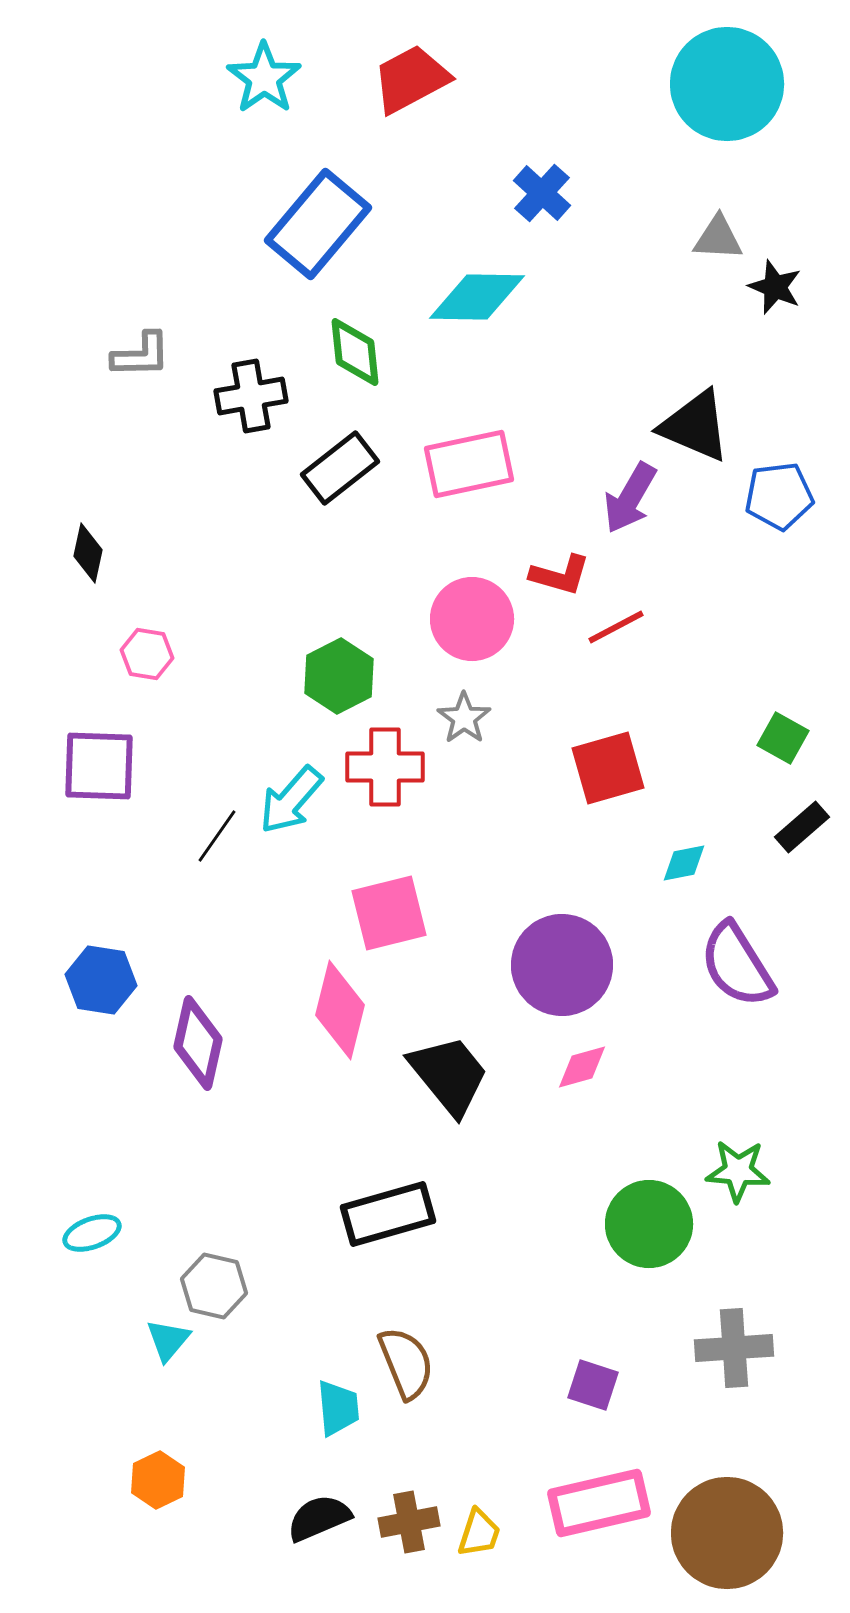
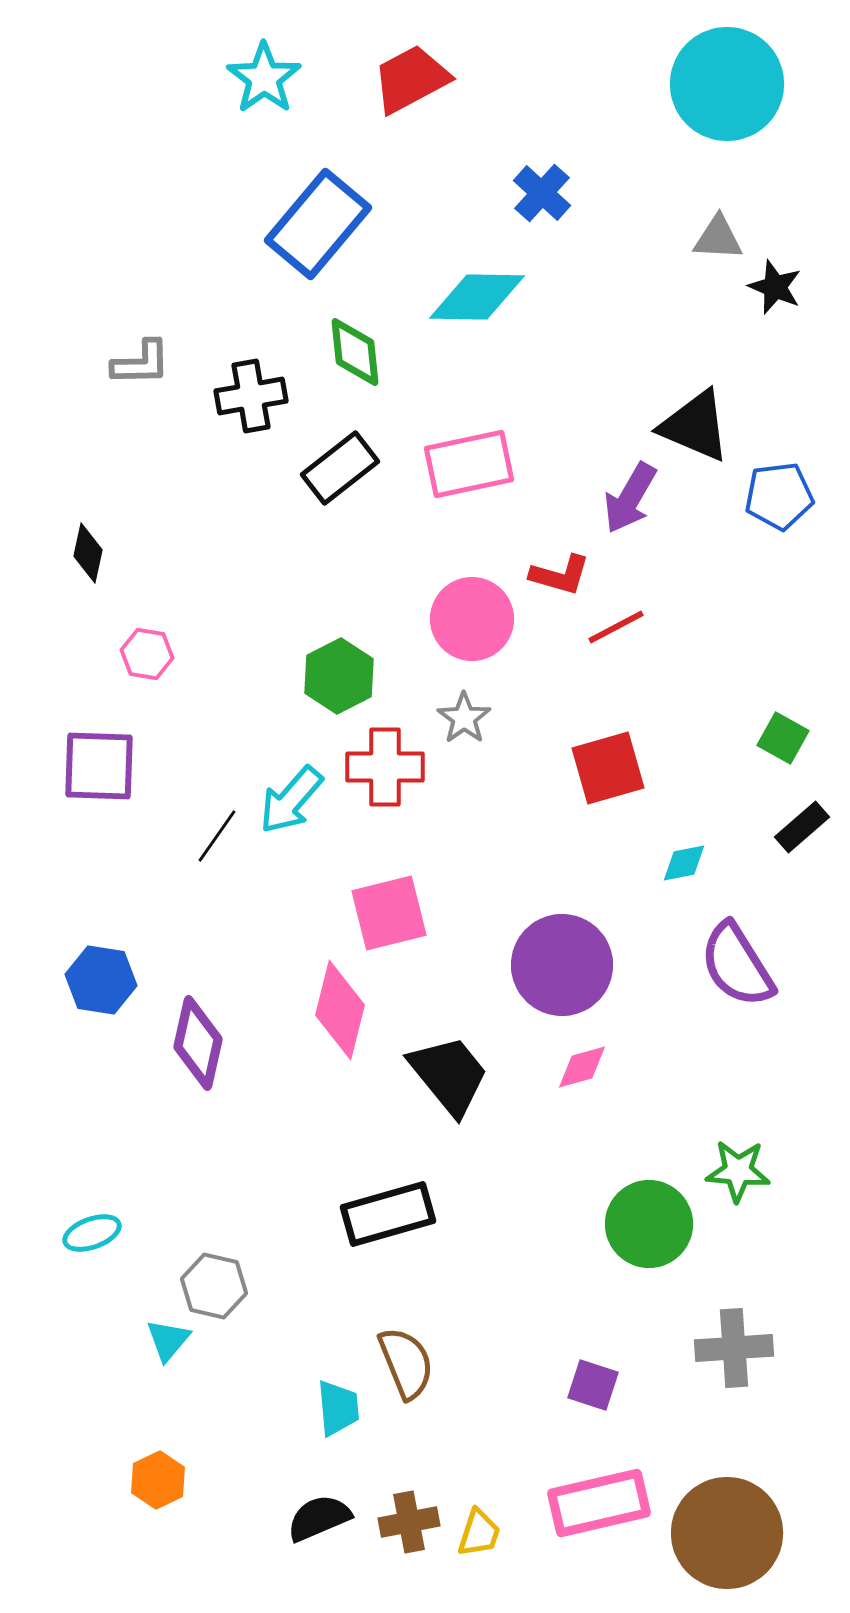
gray L-shape at (141, 355): moved 8 px down
